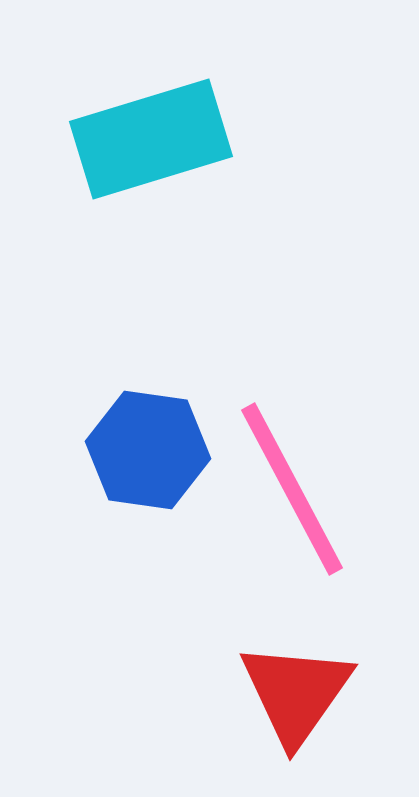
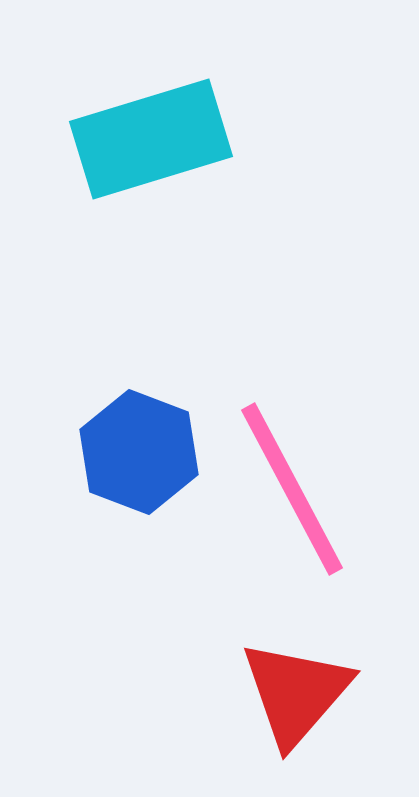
blue hexagon: moved 9 px left, 2 px down; rotated 13 degrees clockwise
red triangle: rotated 6 degrees clockwise
